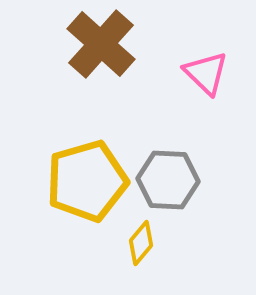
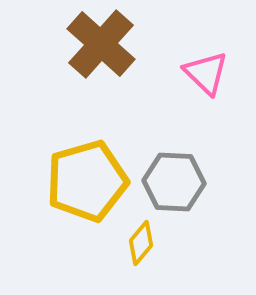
gray hexagon: moved 6 px right, 2 px down
